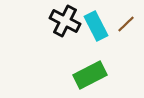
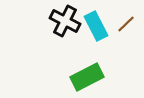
green rectangle: moved 3 px left, 2 px down
